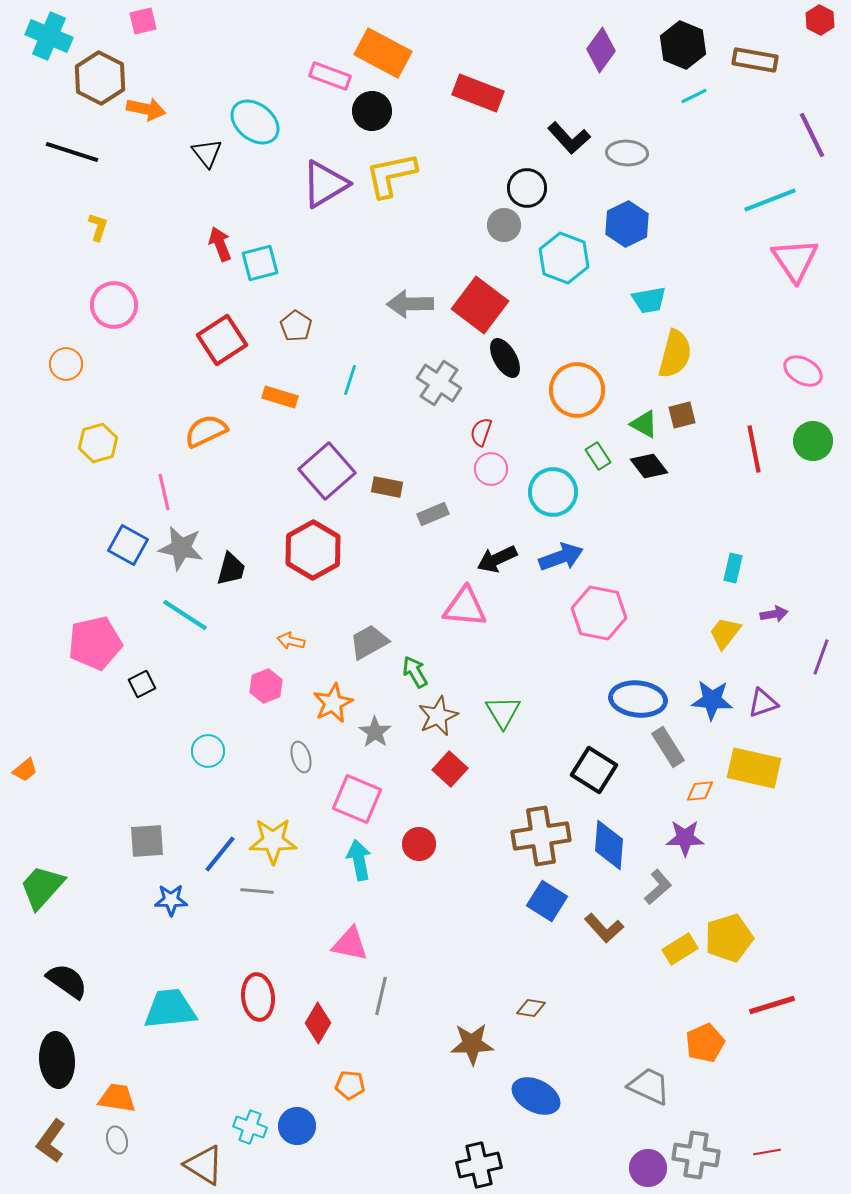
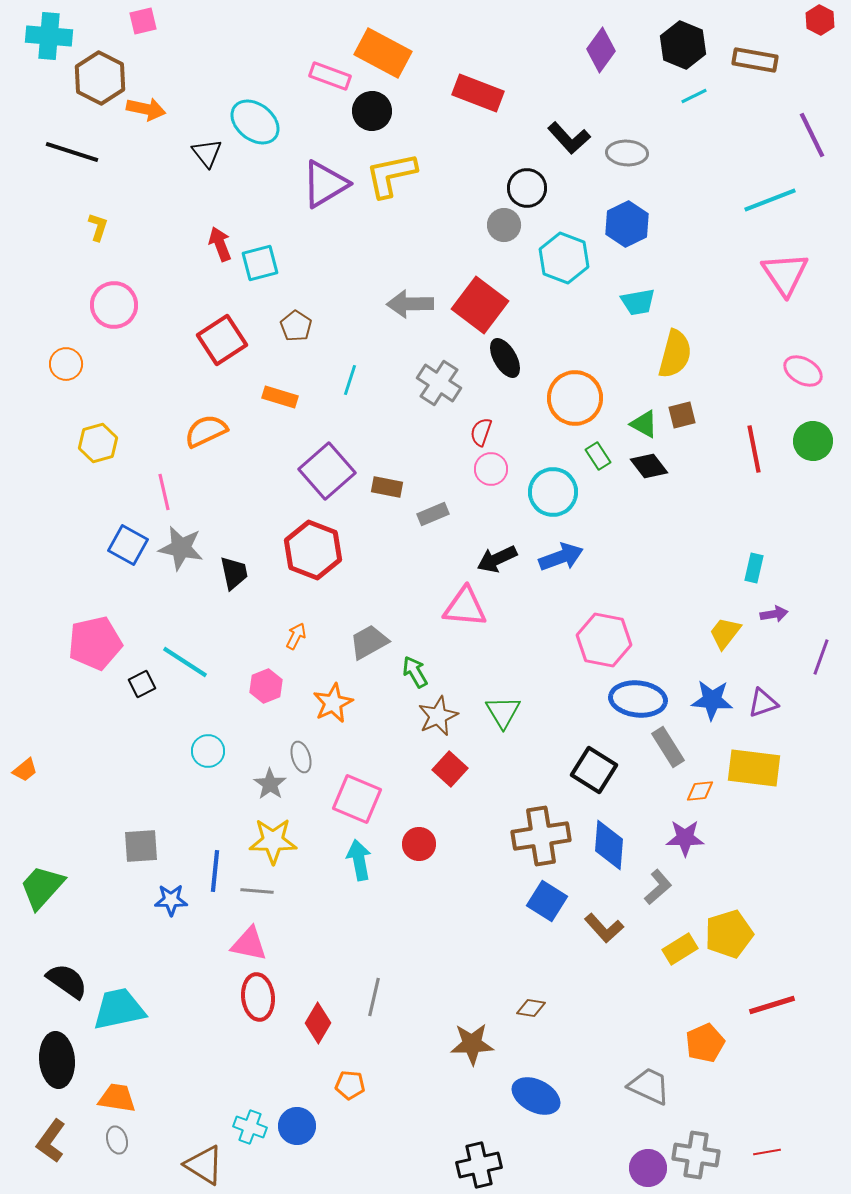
cyan cross at (49, 36): rotated 18 degrees counterclockwise
pink triangle at (795, 260): moved 10 px left, 14 px down
cyan trapezoid at (649, 300): moved 11 px left, 2 px down
orange circle at (577, 390): moved 2 px left, 8 px down
red hexagon at (313, 550): rotated 10 degrees counterclockwise
cyan rectangle at (733, 568): moved 21 px right
black trapezoid at (231, 569): moved 3 px right, 4 px down; rotated 27 degrees counterclockwise
pink hexagon at (599, 613): moved 5 px right, 27 px down
cyan line at (185, 615): moved 47 px down
orange arrow at (291, 641): moved 5 px right, 5 px up; rotated 104 degrees clockwise
gray star at (375, 732): moved 105 px left, 52 px down
yellow rectangle at (754, 768): rotated 6 degrees counterclockwise
gray square at (147, 841): moved 6 px left, 5 px down
blue line at (220, 854): moved 5 px left, 17 px down; rotated 33 degrees counterclockwise
yellow pentagon at (729, 938): moved 4 px up
pink triangle at (350, 944): moved 101 px left
gray line at (381, 996): moved 7 px left, 1 px down
cyan trapezoid at (170, 1009): moved 51 px left; rotated 6 degrees counterclockwise
